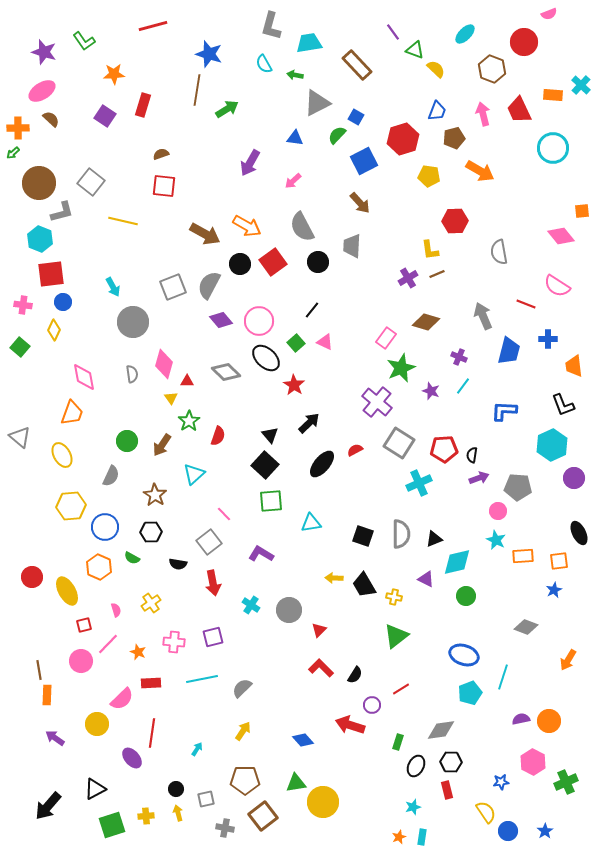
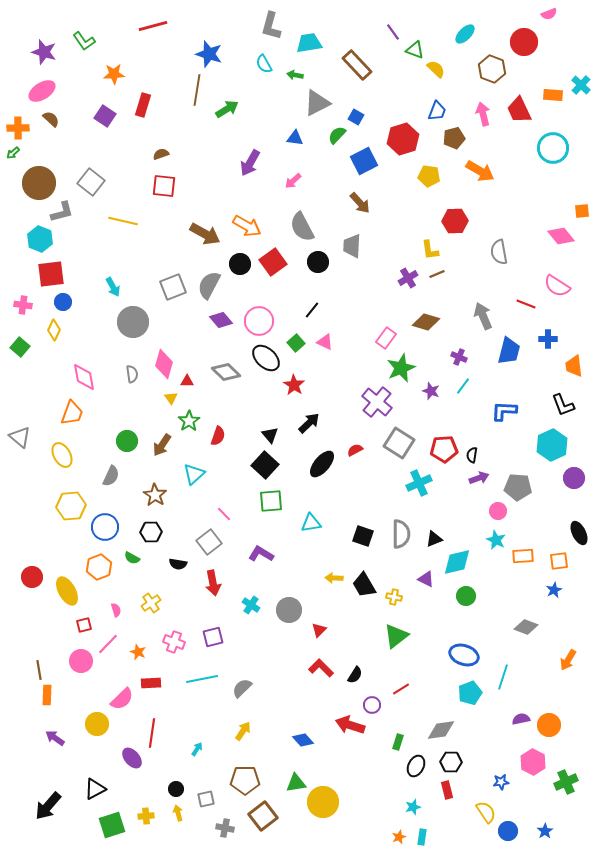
orange hexagon at (99, 567): rotated 15 degrees clockwise
pink cross at (174, 642): rotated 15 degrees clockwise
orange circle at (549, 721): moved 4 px down
